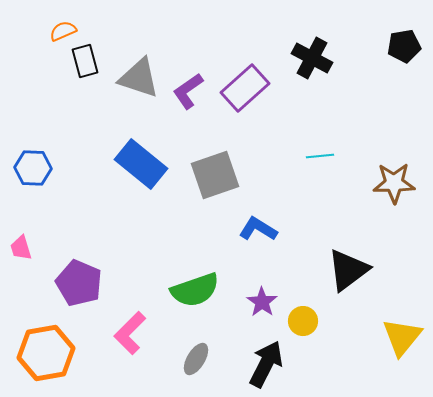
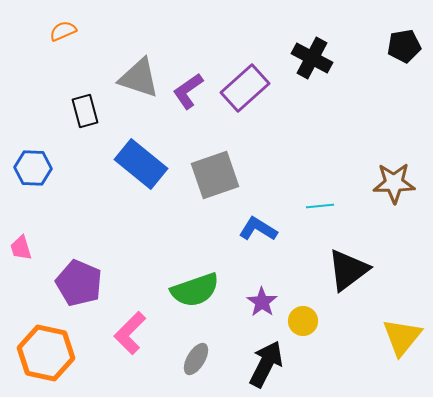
black rectangle: moved 50 px down
cyan line: moved 50 px down
orange hexagon: rotated 22 degrees clockwise
